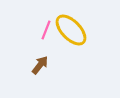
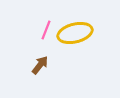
yellow ellipse: moved 4 px right, 3 px down; rotated 60 degrees counterclockwise
